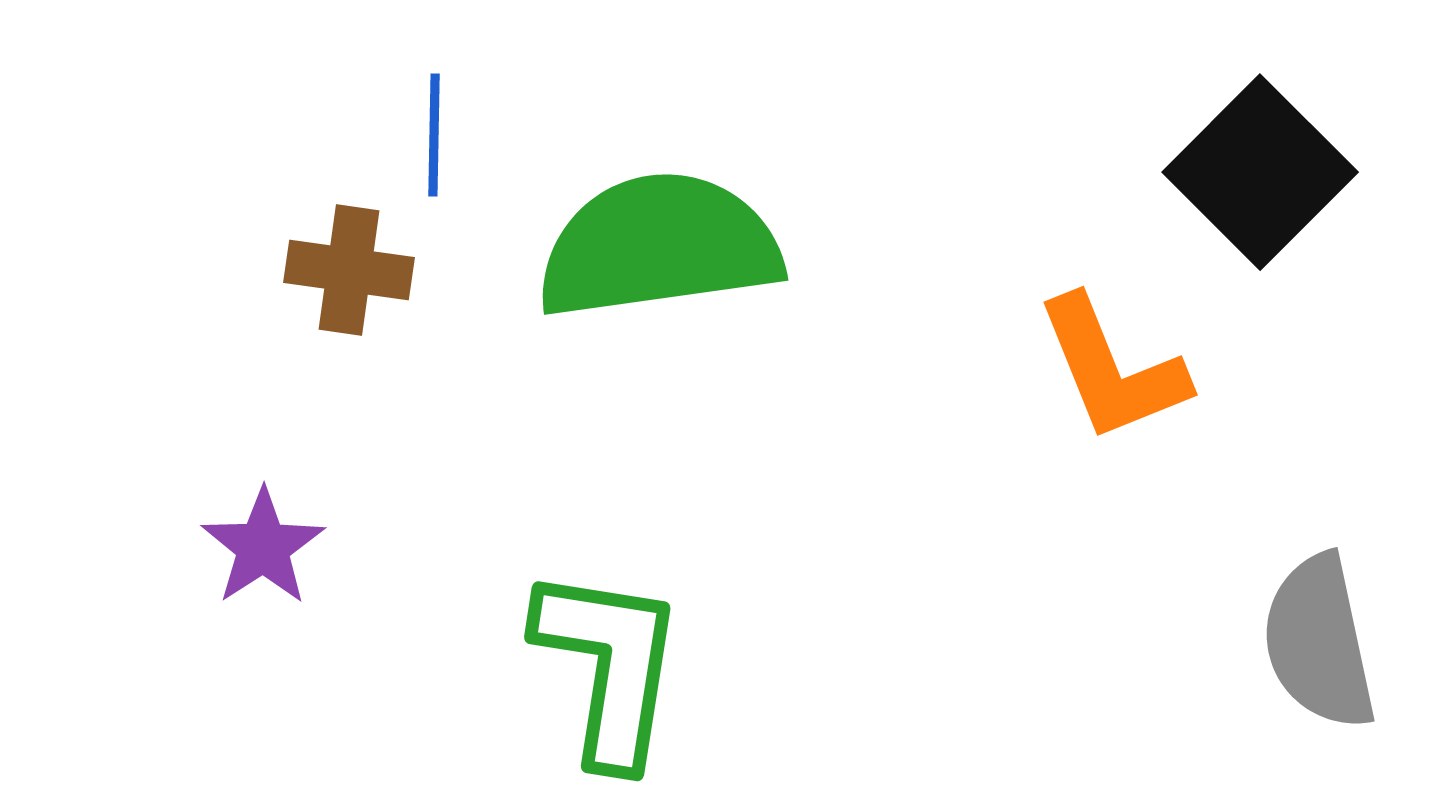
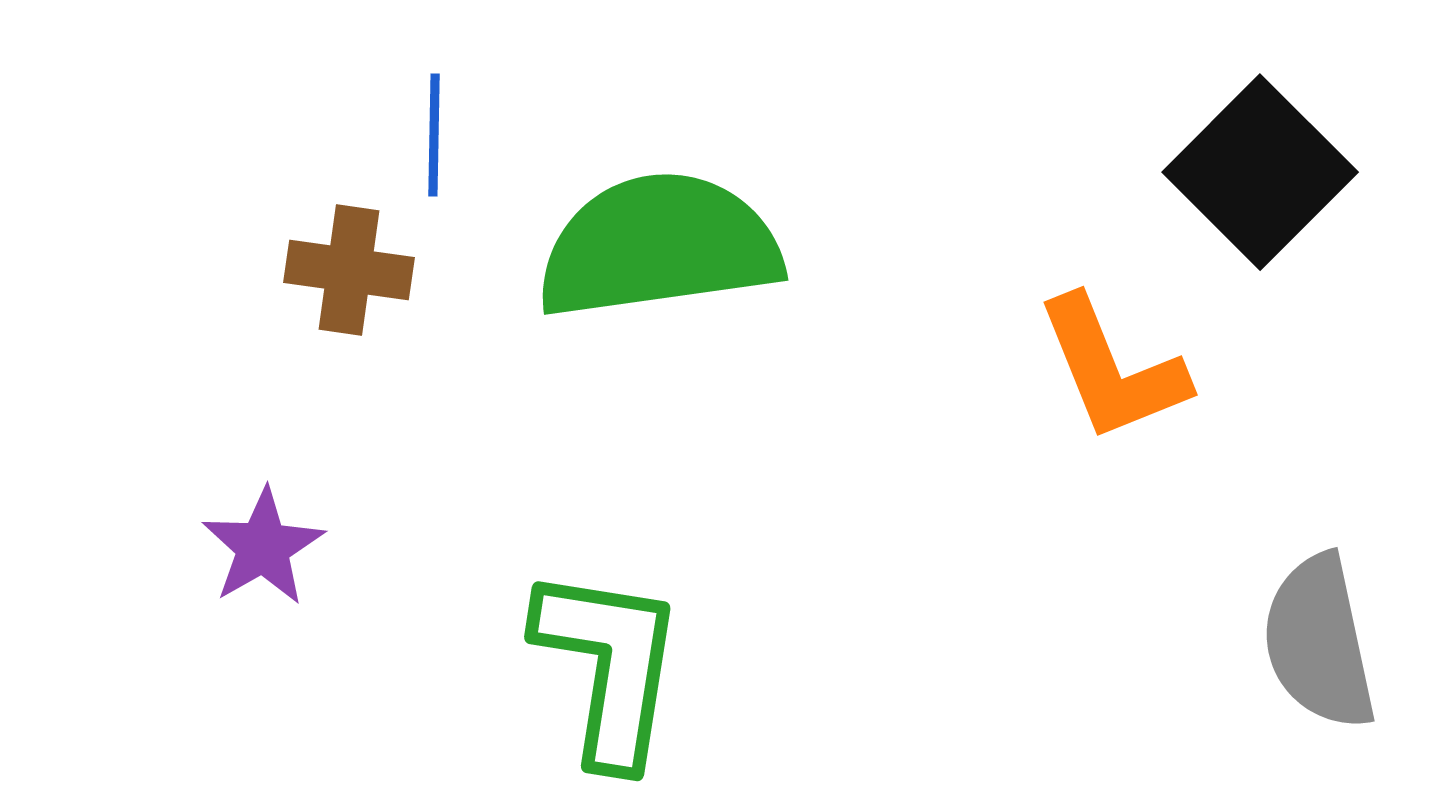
purple star: rotated 3 degrees clockwise
